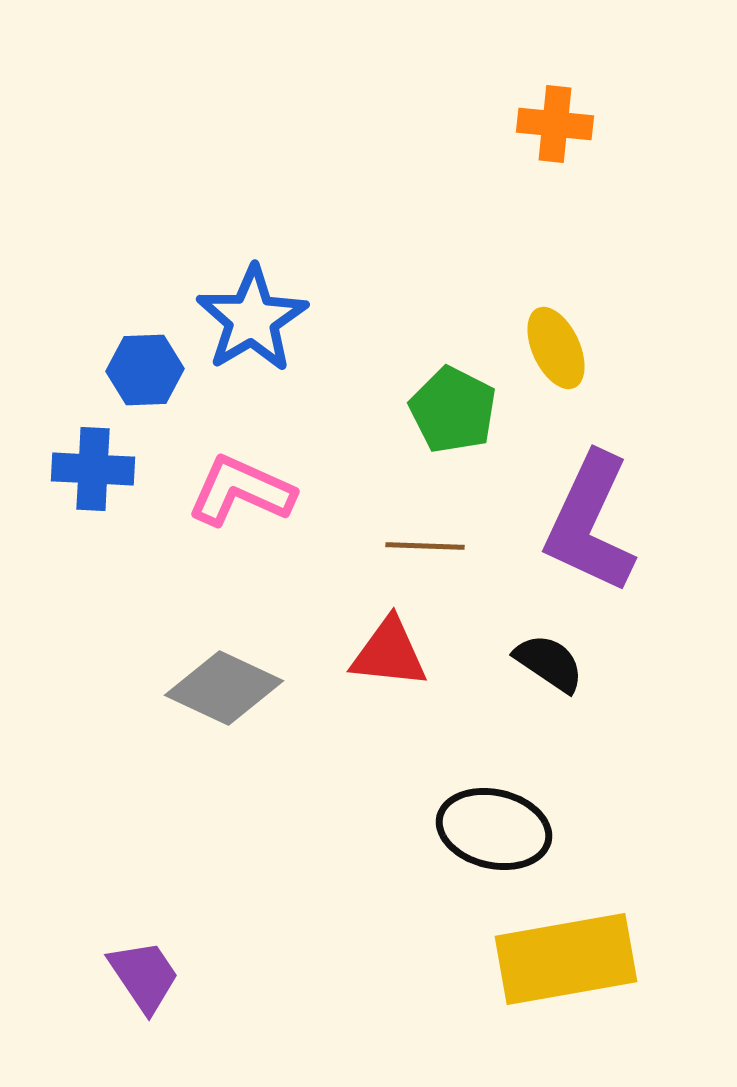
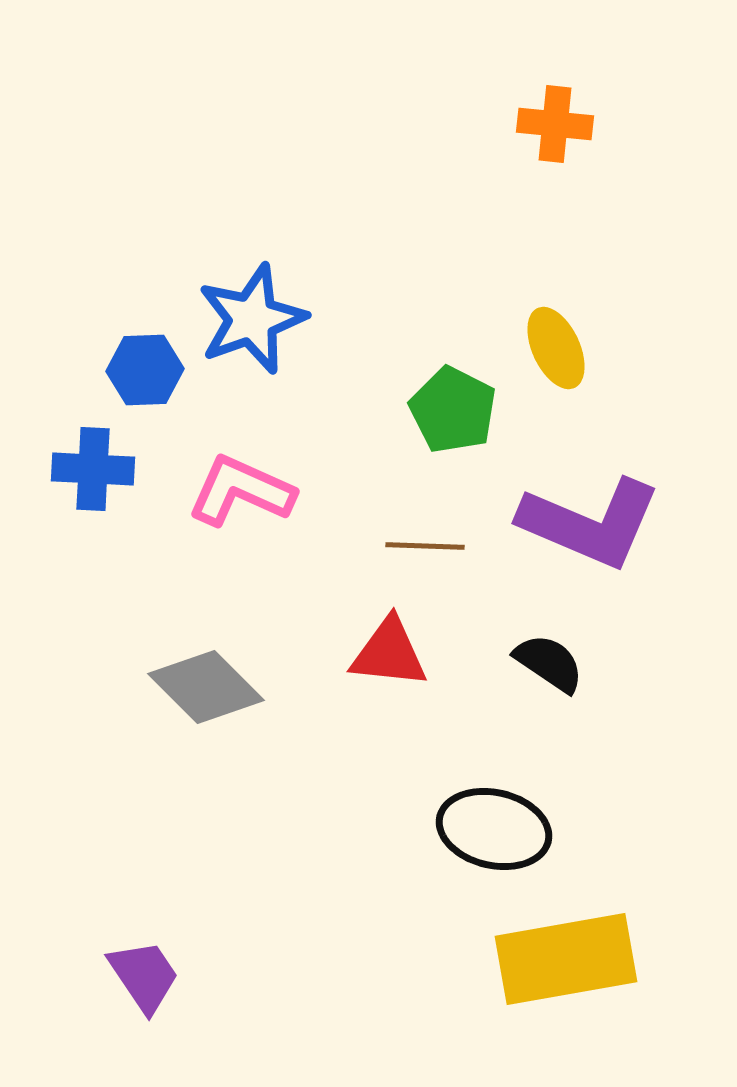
blue star: rotated 11 degrees clockwise
purple L-shape: rotated 92 degrees counterclockwise
gray diamond: moved 18 px left, 1 px up; rotated 20 degrees clockwise
